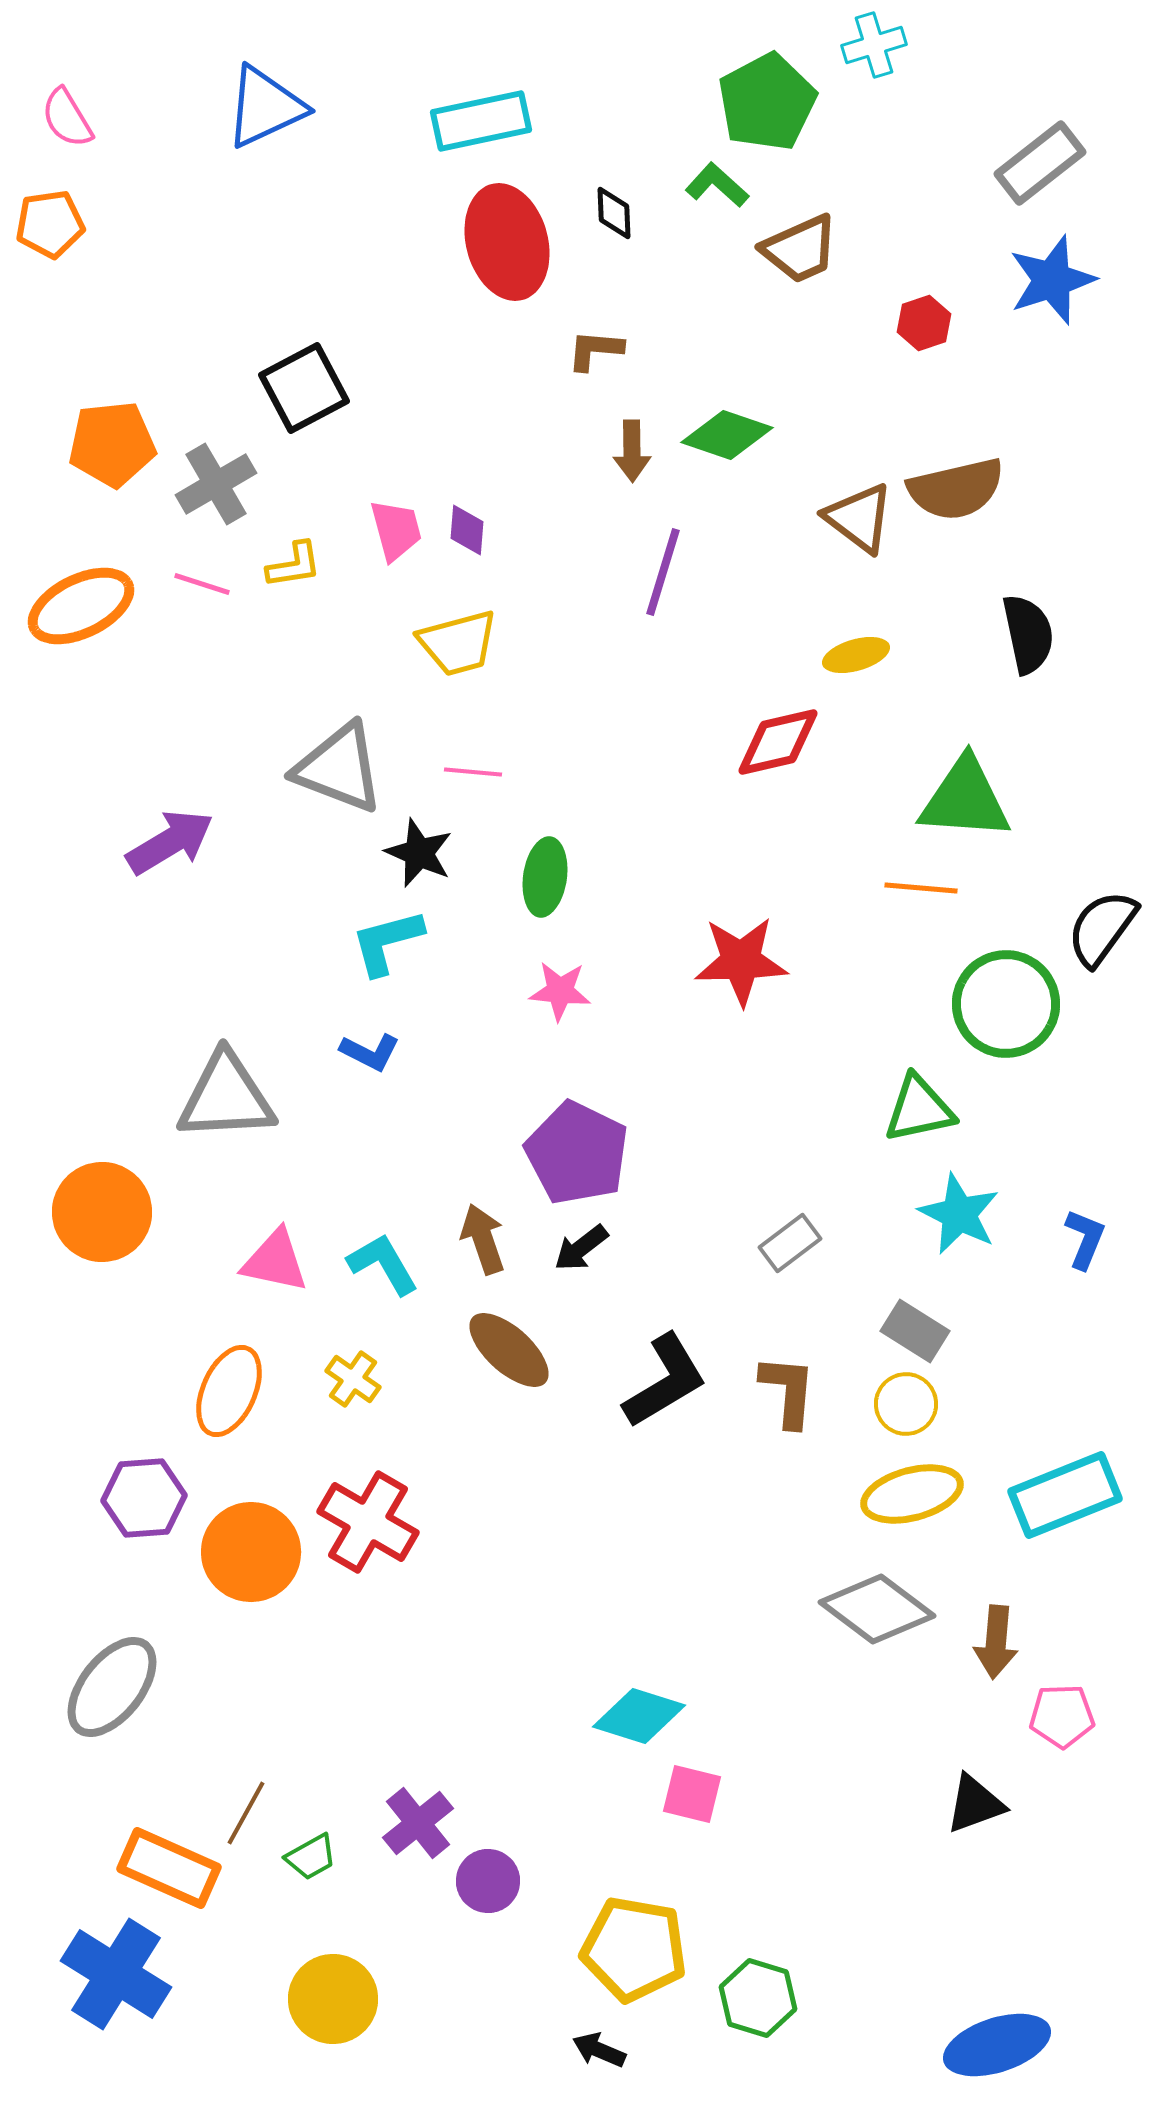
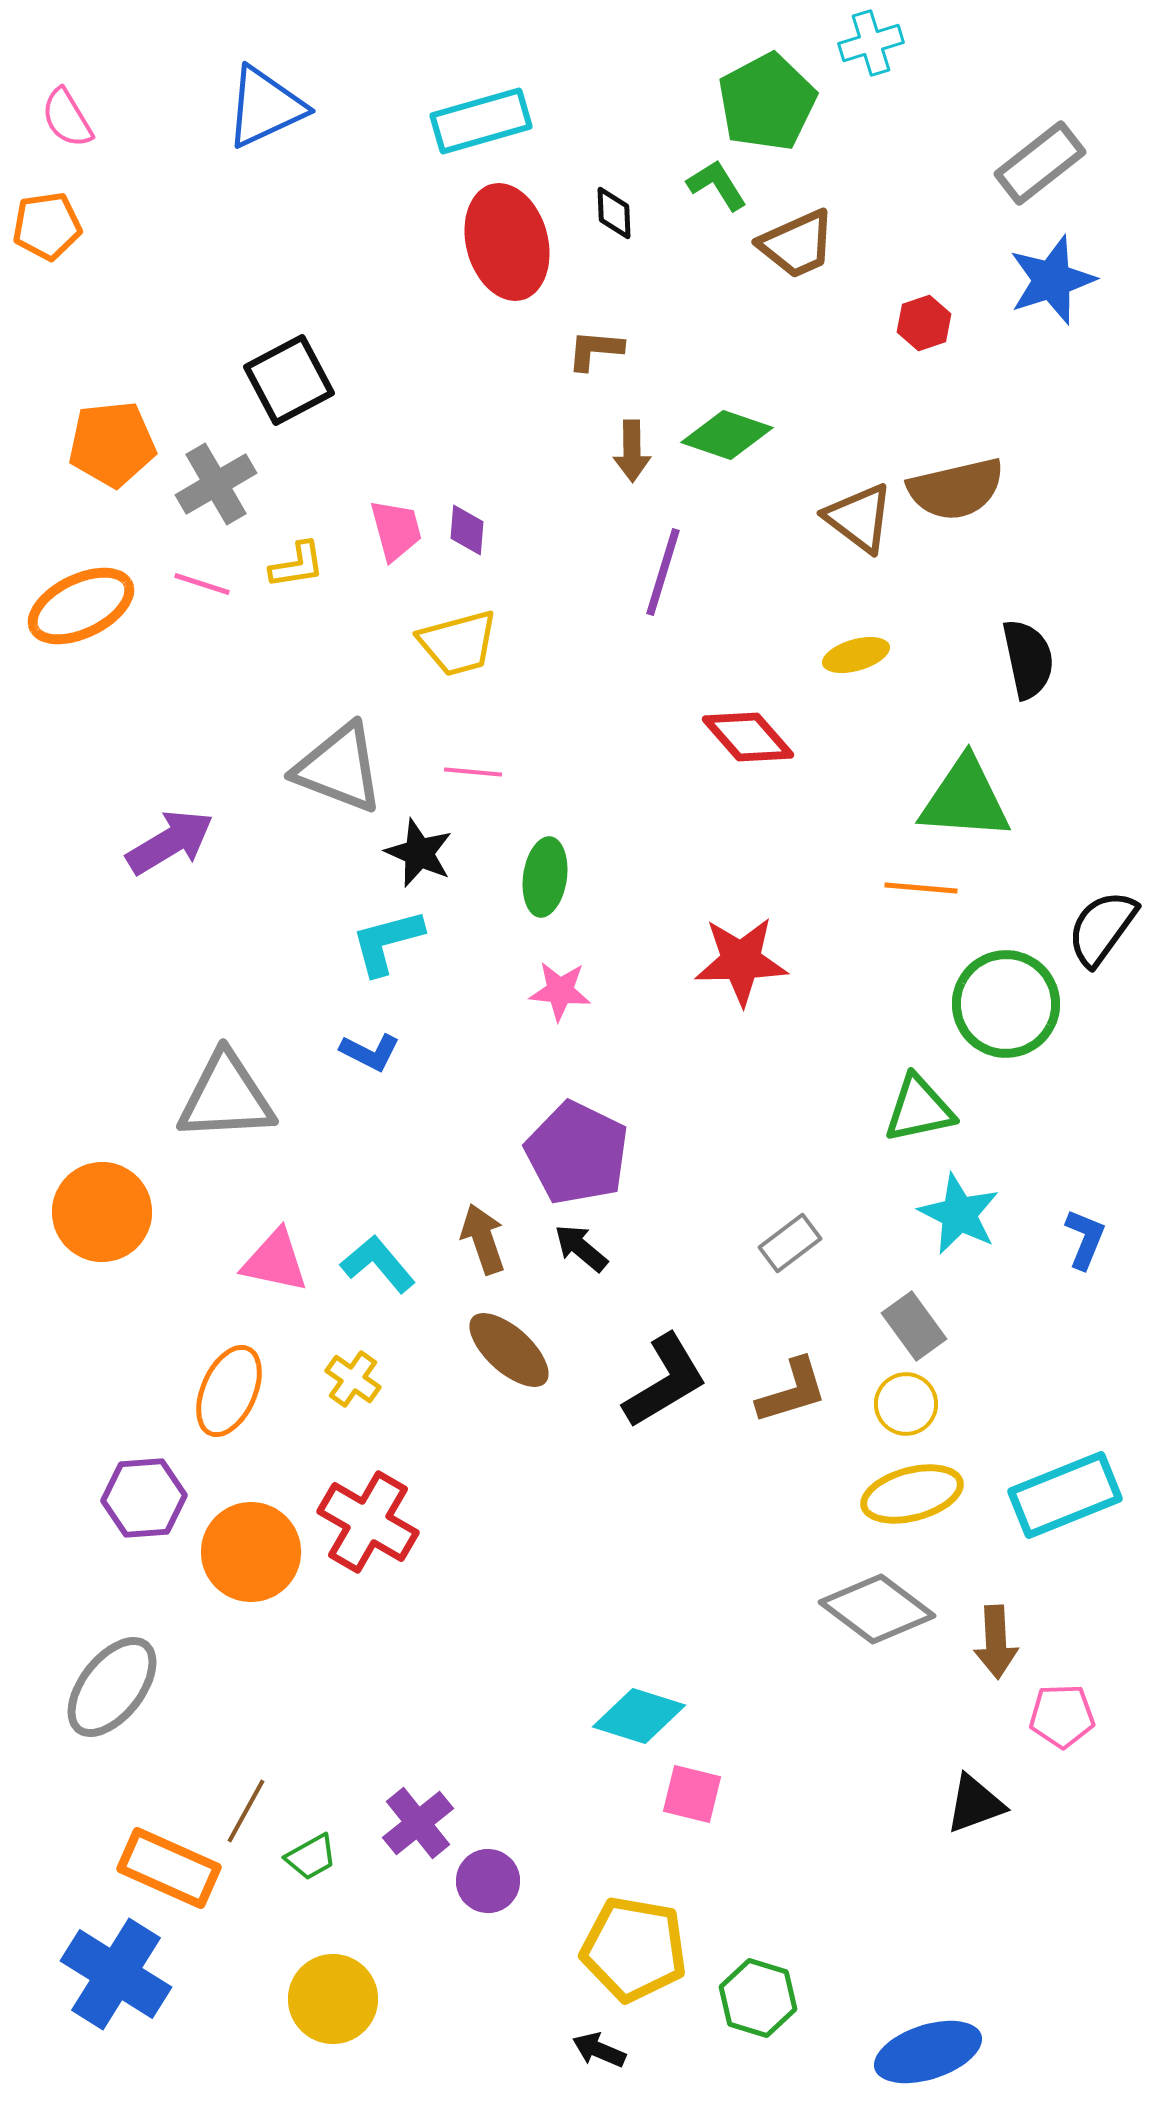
cyan cross at (874, 45): moved 3 px left, 2 px up
cyan rectangle at (481, 121): rotated 4 degrees counterclockwise
green L-shape at (717, 185): rotated 16 degrees clockwise
orange pentagon at (50, 224): moved 3 px left, 2 px down
brown trapezoid at (800, 249): moved 3 px left, 5 px up
black square at (304, 388): moved 15 px left, 8 px up
yellow L-shape at (294, 565): moved 3 px right
black semicircle at (1028, 634): moved 25 px down
red diamond at (778, 742): moved 30 px left, 5 px up; rotated 62 degrees clockwise
black arrow at (581, 1248): rotated 78 degrees clockwise
cyan L-shape at (383, 1264): moved 5 px left; rotated 10 degrees counterclockwise
gray rectangle at (915, 1331): moved 1 px left, 5 px up; rotated 22 degrees clockwise
brown L-shape at (788, 1391): moved 4 px right; rotated 68 degrees clockwise
brown arrow at (996, 1642): rotated 8 degrees counterclockwise
brown line at (246, 1813): moved 2 px up
blue ellipse at (997, 2045): moved 69 px left, 7 px down
